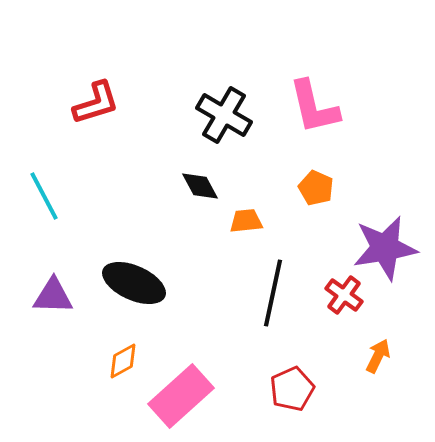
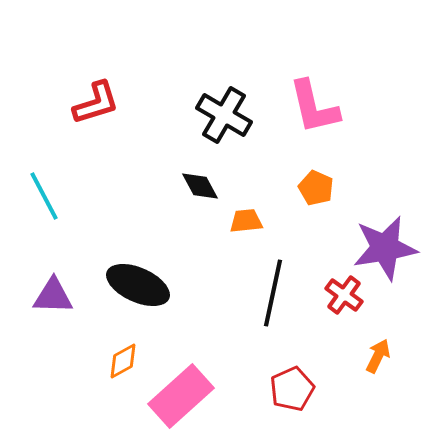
black ellipse: moved 4 px right, 2 px down
